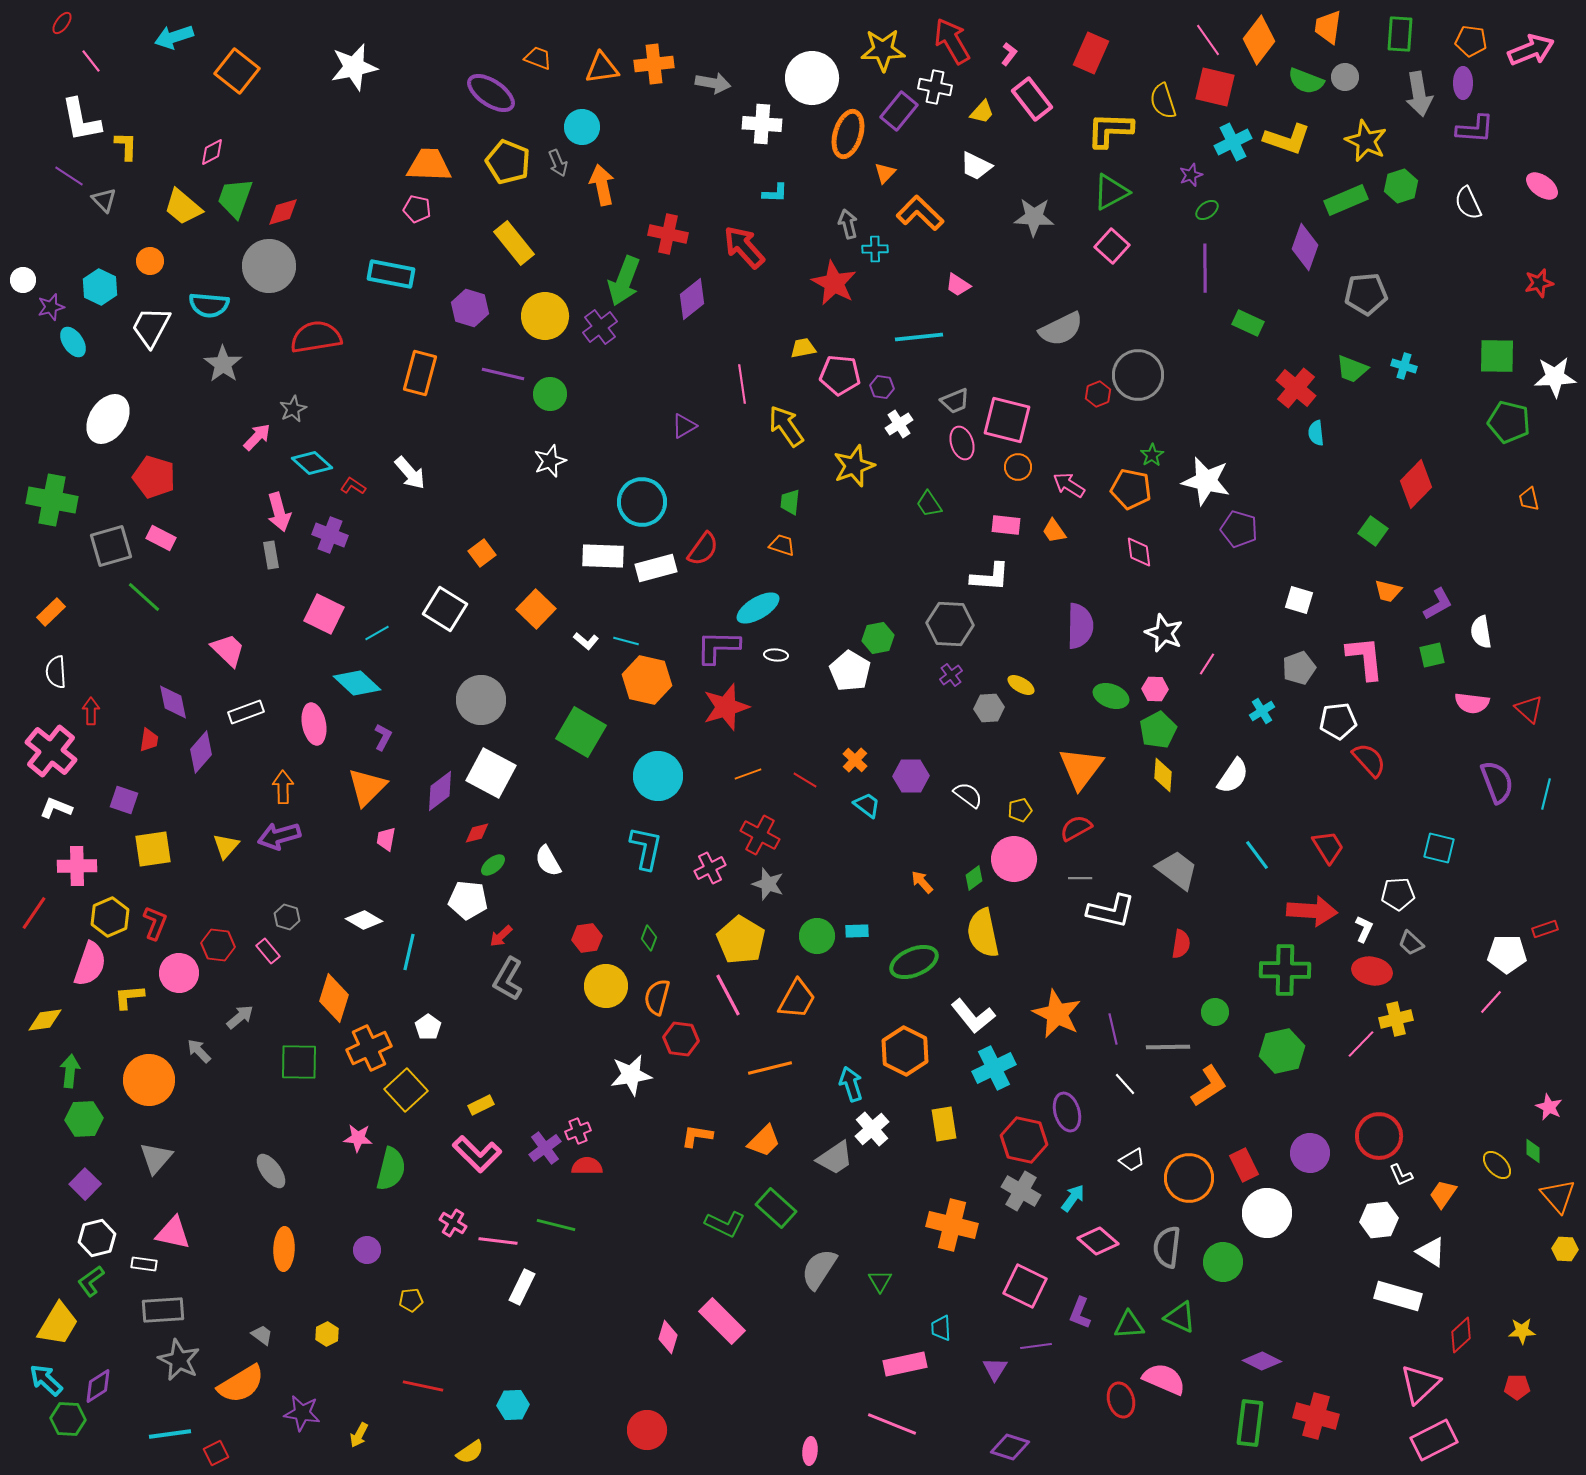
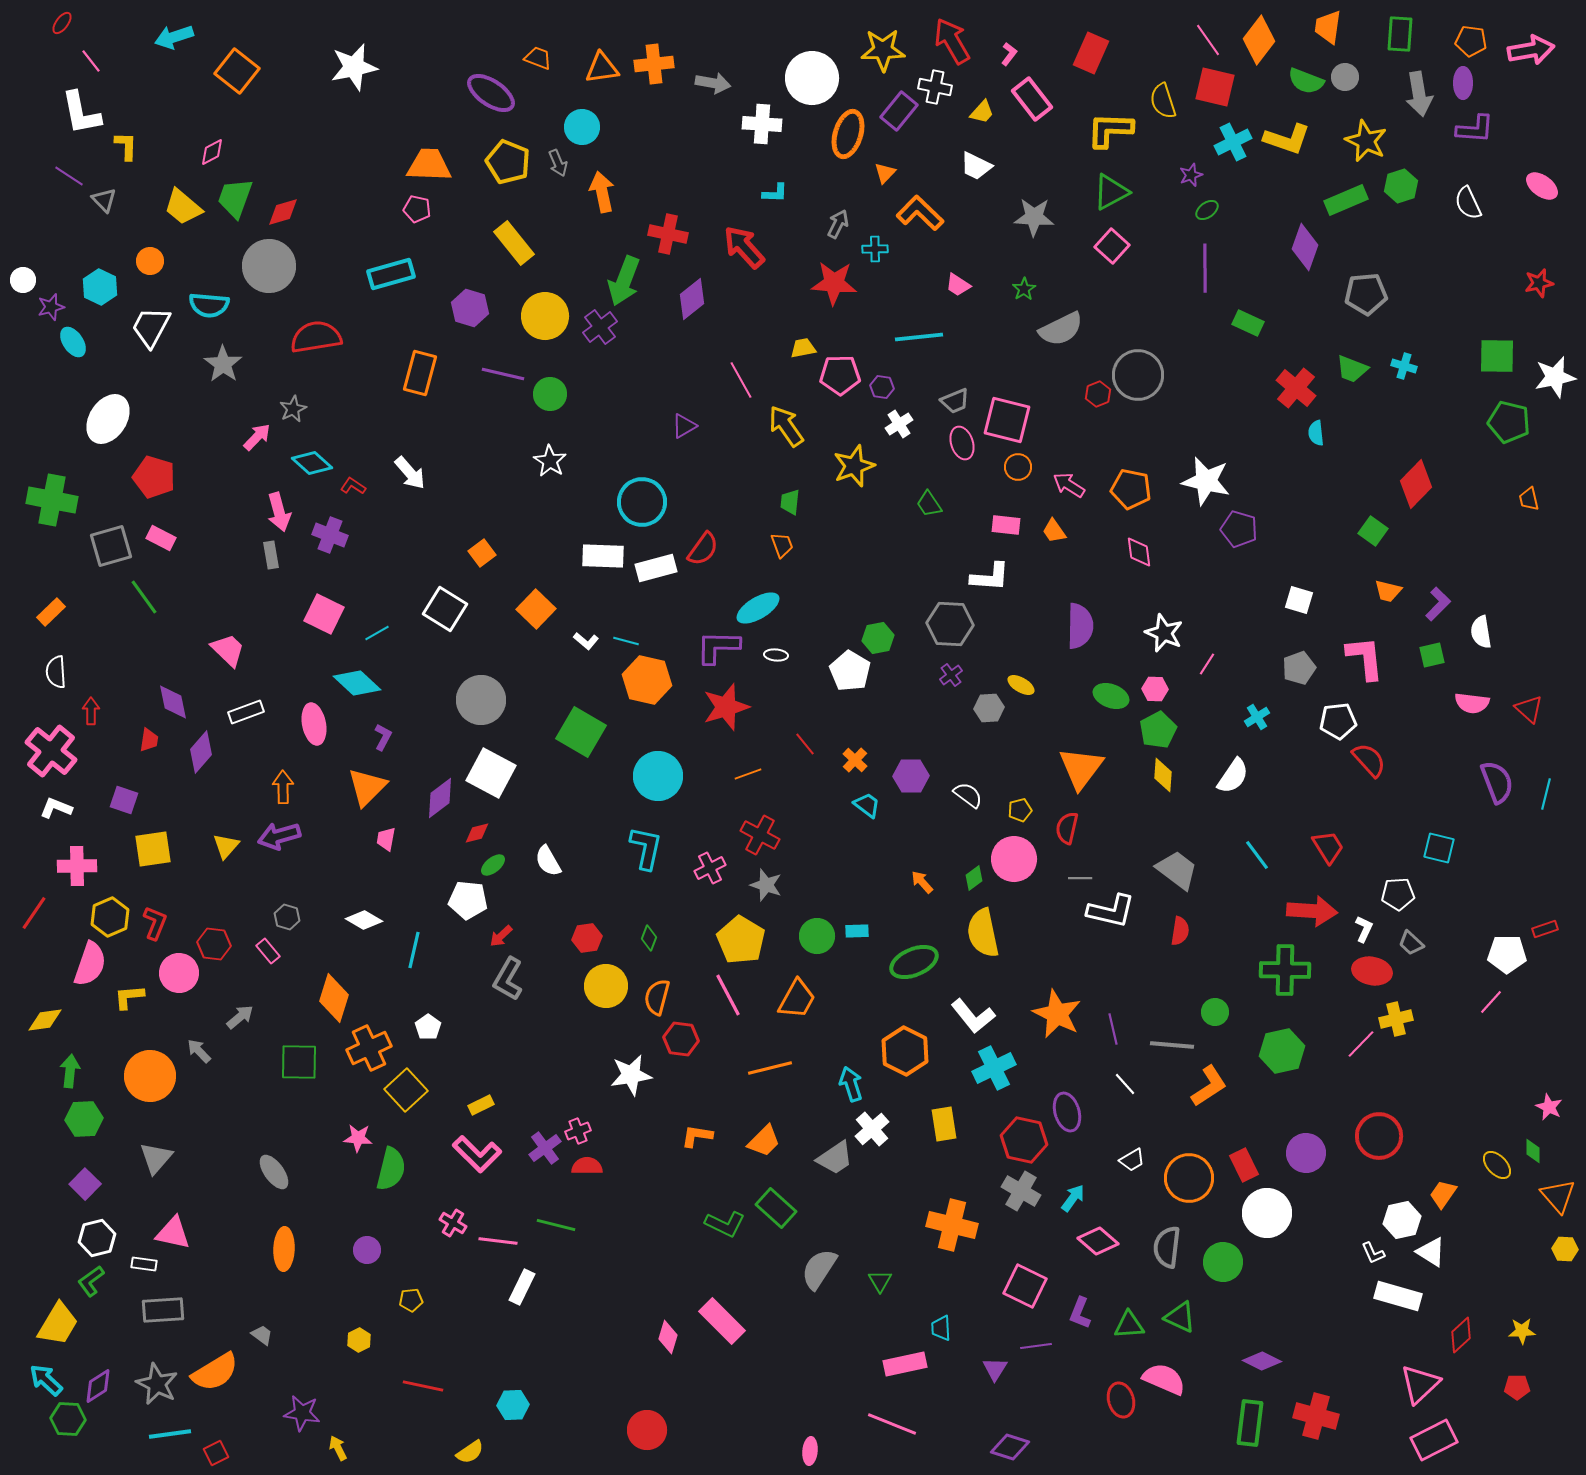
pink arrow at (1531, 50): rotated 12 degrees clockwise
white L-shape at (81, 120): moved 7 px up
orange arrow at (602, 185): moved 7 px down
gray arrow at (848, 224): moved 10 px left; rotated 40 degrees clockwise
cyan rectangle at (391, 274): rotated 27 degrees counterclockwise
red star at (834, 283): rotated 24 degrees counterclockwise
pink pentagon at (840, 375): rotated 6 degrees counterclockwise
white star at (1555, 377): rotated 9 degrees counterclockwise
pink line at (742, 384): moved 1 px left, 4 px up; rotated 21 degrees counterclockwise
green star at (1152, 455): moved 128 px left, 166 px up
white star at (550, 461): rotated 20 degrees counterclockwise
orange trapezoid at (782, 545): rotated 52 degrees clockwise
green line at (144, 597): rotated 12 degrees clockwise
purple L-shape at (1438, 604): rotated 16 degrees counterclockwise
cyan cross at (1262, 711): moved 5 px left, 6 px down
red line at (805, 780): moved 36 px up; rotated 20 degrees clockwise
purple diamond at (440, 791): moved 7 px down
red semicircle at (1076, 828): moved 9 px left; rotated 48 degrees counterclockwise
gray star at (768, 884): moved 2 px left, 1 px down
red semicircle at (1181, 944): moved 1 px left, 13 px up
red hexagon at (218, 945): moved 4 px left, 1 px up
cyan line at (409, 952): moved 5 px right, 2 px up
gray line at (1168, 1047): moved 4 px right, 2 px up; rotated 6 degrees clockwise
orange circle at (149, 1080): moved 1 px right, 4 px up
purple circle at (1310, 1153): moved 4 px left
gray ellipse at (271, 1171): moved 3 px right, 1 px down
white L-shape at (1401, 1175): moved 28 px left, 78 px down
white hexagon at (1379, 1220): moved 23 px right; rotated 6 degrees counterclockwise
yellow hexagon at (327, 1334): moved 32 px right, 6 px down
gray star at (179, 1360): moved 22 px left, 24 px down
orange semicircle at (241, 1384): moved 26 px left, 12 px up
yellow arrow at (359, 1435): moved 21 px left, 13 px down; rotated 125 degrees clockwise
